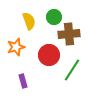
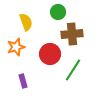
green circle: moved 4 px right, 5 px up
yellow semicircle: moved 3 px left, 1 px down
brown cross: moved 3 px right
red circle: moved 1 px right, 1 px up
green line: moved 1 px right
